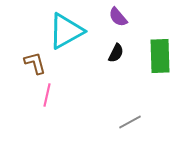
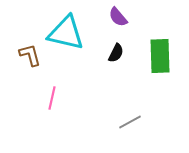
cyan triangle: moved 2 px down; rotated 42 degrees clockwise
brown L-shape: moved 5 px left, 8 px up
pink line: moved 5 px right, 3 px down
